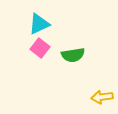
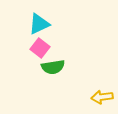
green semicircle: moved 20 px left, 12 px down
